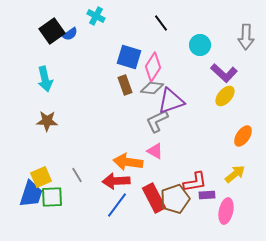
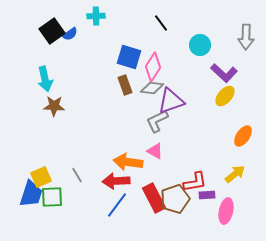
cyan cross: rotated 30 degrees counterclockwise
brown star: moved 7 px right, 15 px up
